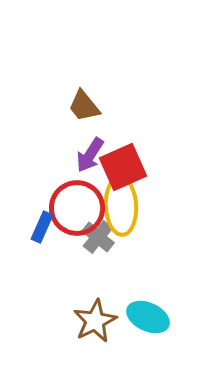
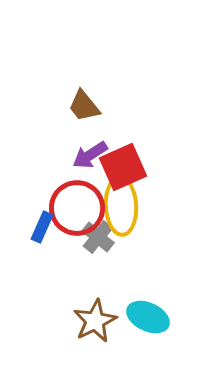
purple arrow: rotated 24 degrees clockwise
